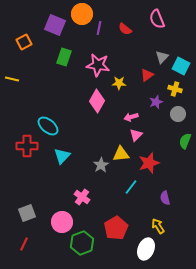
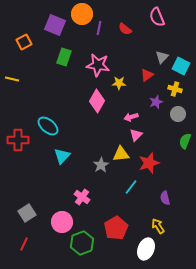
pink semicircle: moved 2 px up
red cross: moved 9 px left, 6 px up
gray square: rotated 12 degrees counterclockwise
